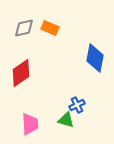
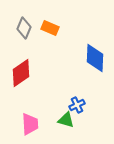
gray diamond: rotated 55 degrees counterclockwise
blue diamond: rotated 8 degrees counterclockwise
